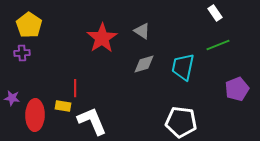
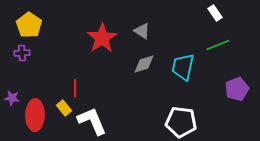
yellow rectangle: moved 1 px right, 2 px down; rotated 42 degrees clockwise
